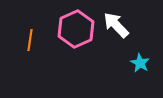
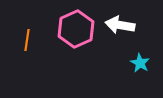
white arrow: moved 4 px right; rotated 36 degrees counterclockwise
orange line: moved 3 px left
